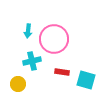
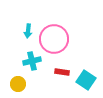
cyan square: rotated 18 degrees clockwise
